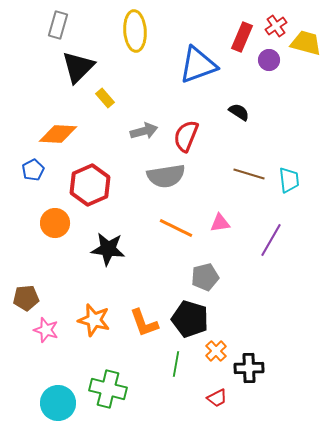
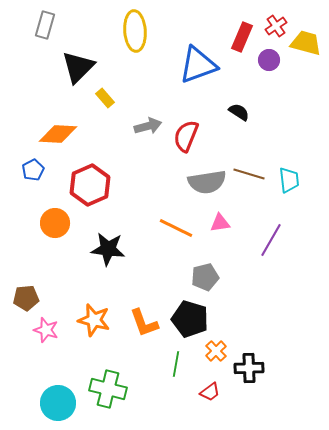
gray rectangle: moved 13 px left
gray arrow: moved 4 px right, 5 px up
gray semicircle: moved 41 px right, 6 px down
red trapezoid: moved 7 px left, 6 px up; rotated 10 degrees counterclockwise
